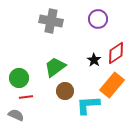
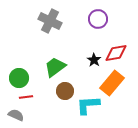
gray cross: moved 1 px left; rotated 15 degrees clockwise
red diamond: rotated 25 degrees clockwise
orange rectangle: moved 2 px up
